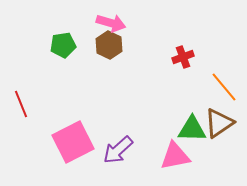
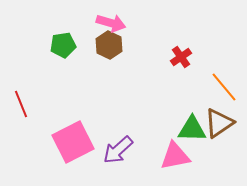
red cross: moved 2 px left; rotated 15 degrees counterclockwise
